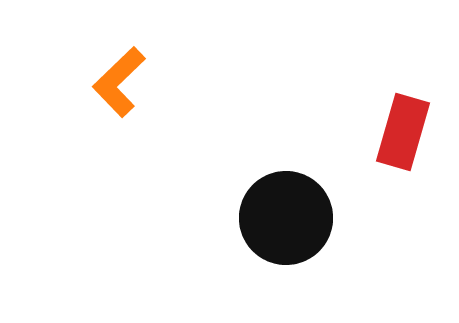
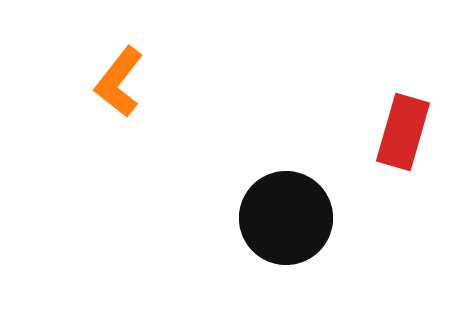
orange L-shape: rotated 8 degrees counterclockwise
